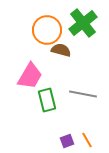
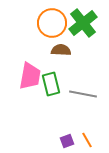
orange circle: moved 5 px right, 7 px up
brown semicircle: rotated 12 degrees counterclockwise
pink trapezoid: rotated 20 degrees counterclockwise
green rectangle: moved 4 px right, 16 px up
